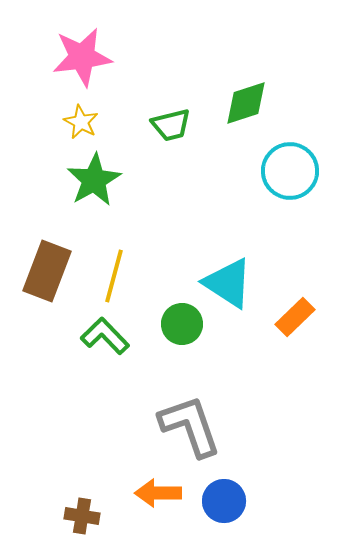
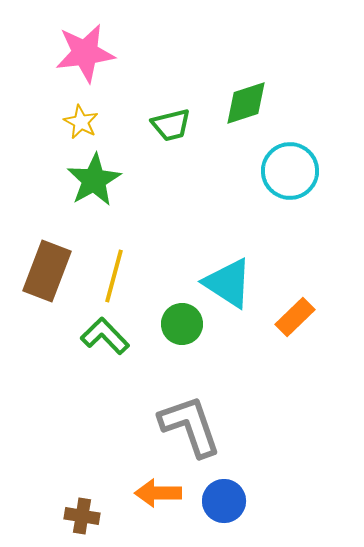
pink star: moved 3 px right, 4 px up
